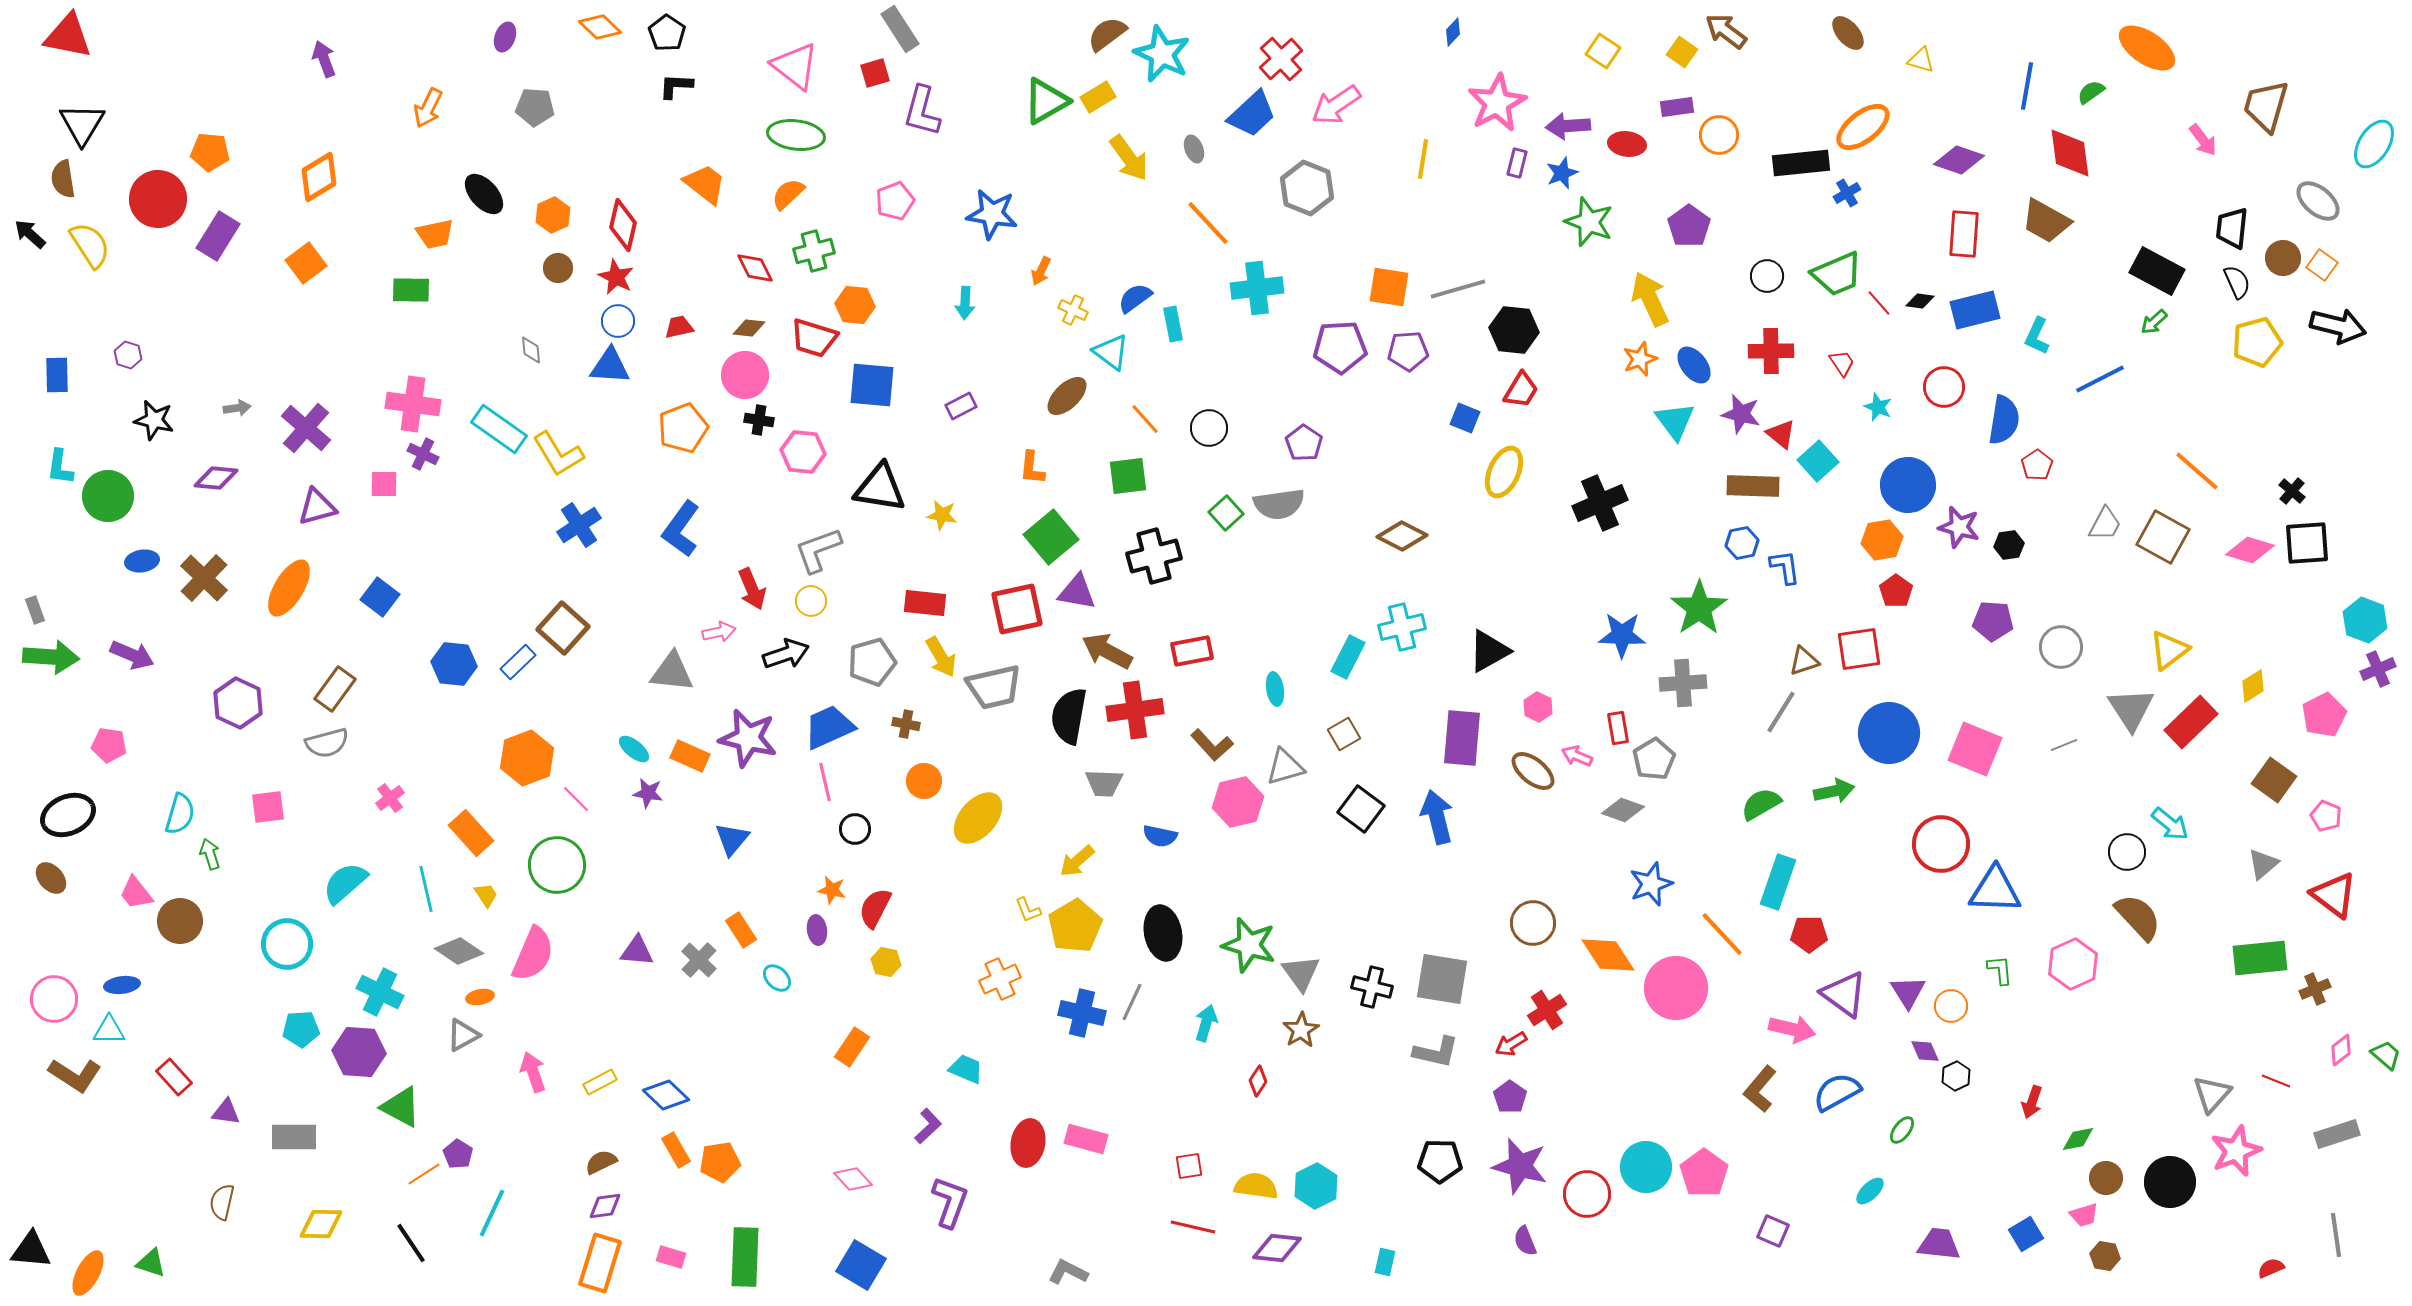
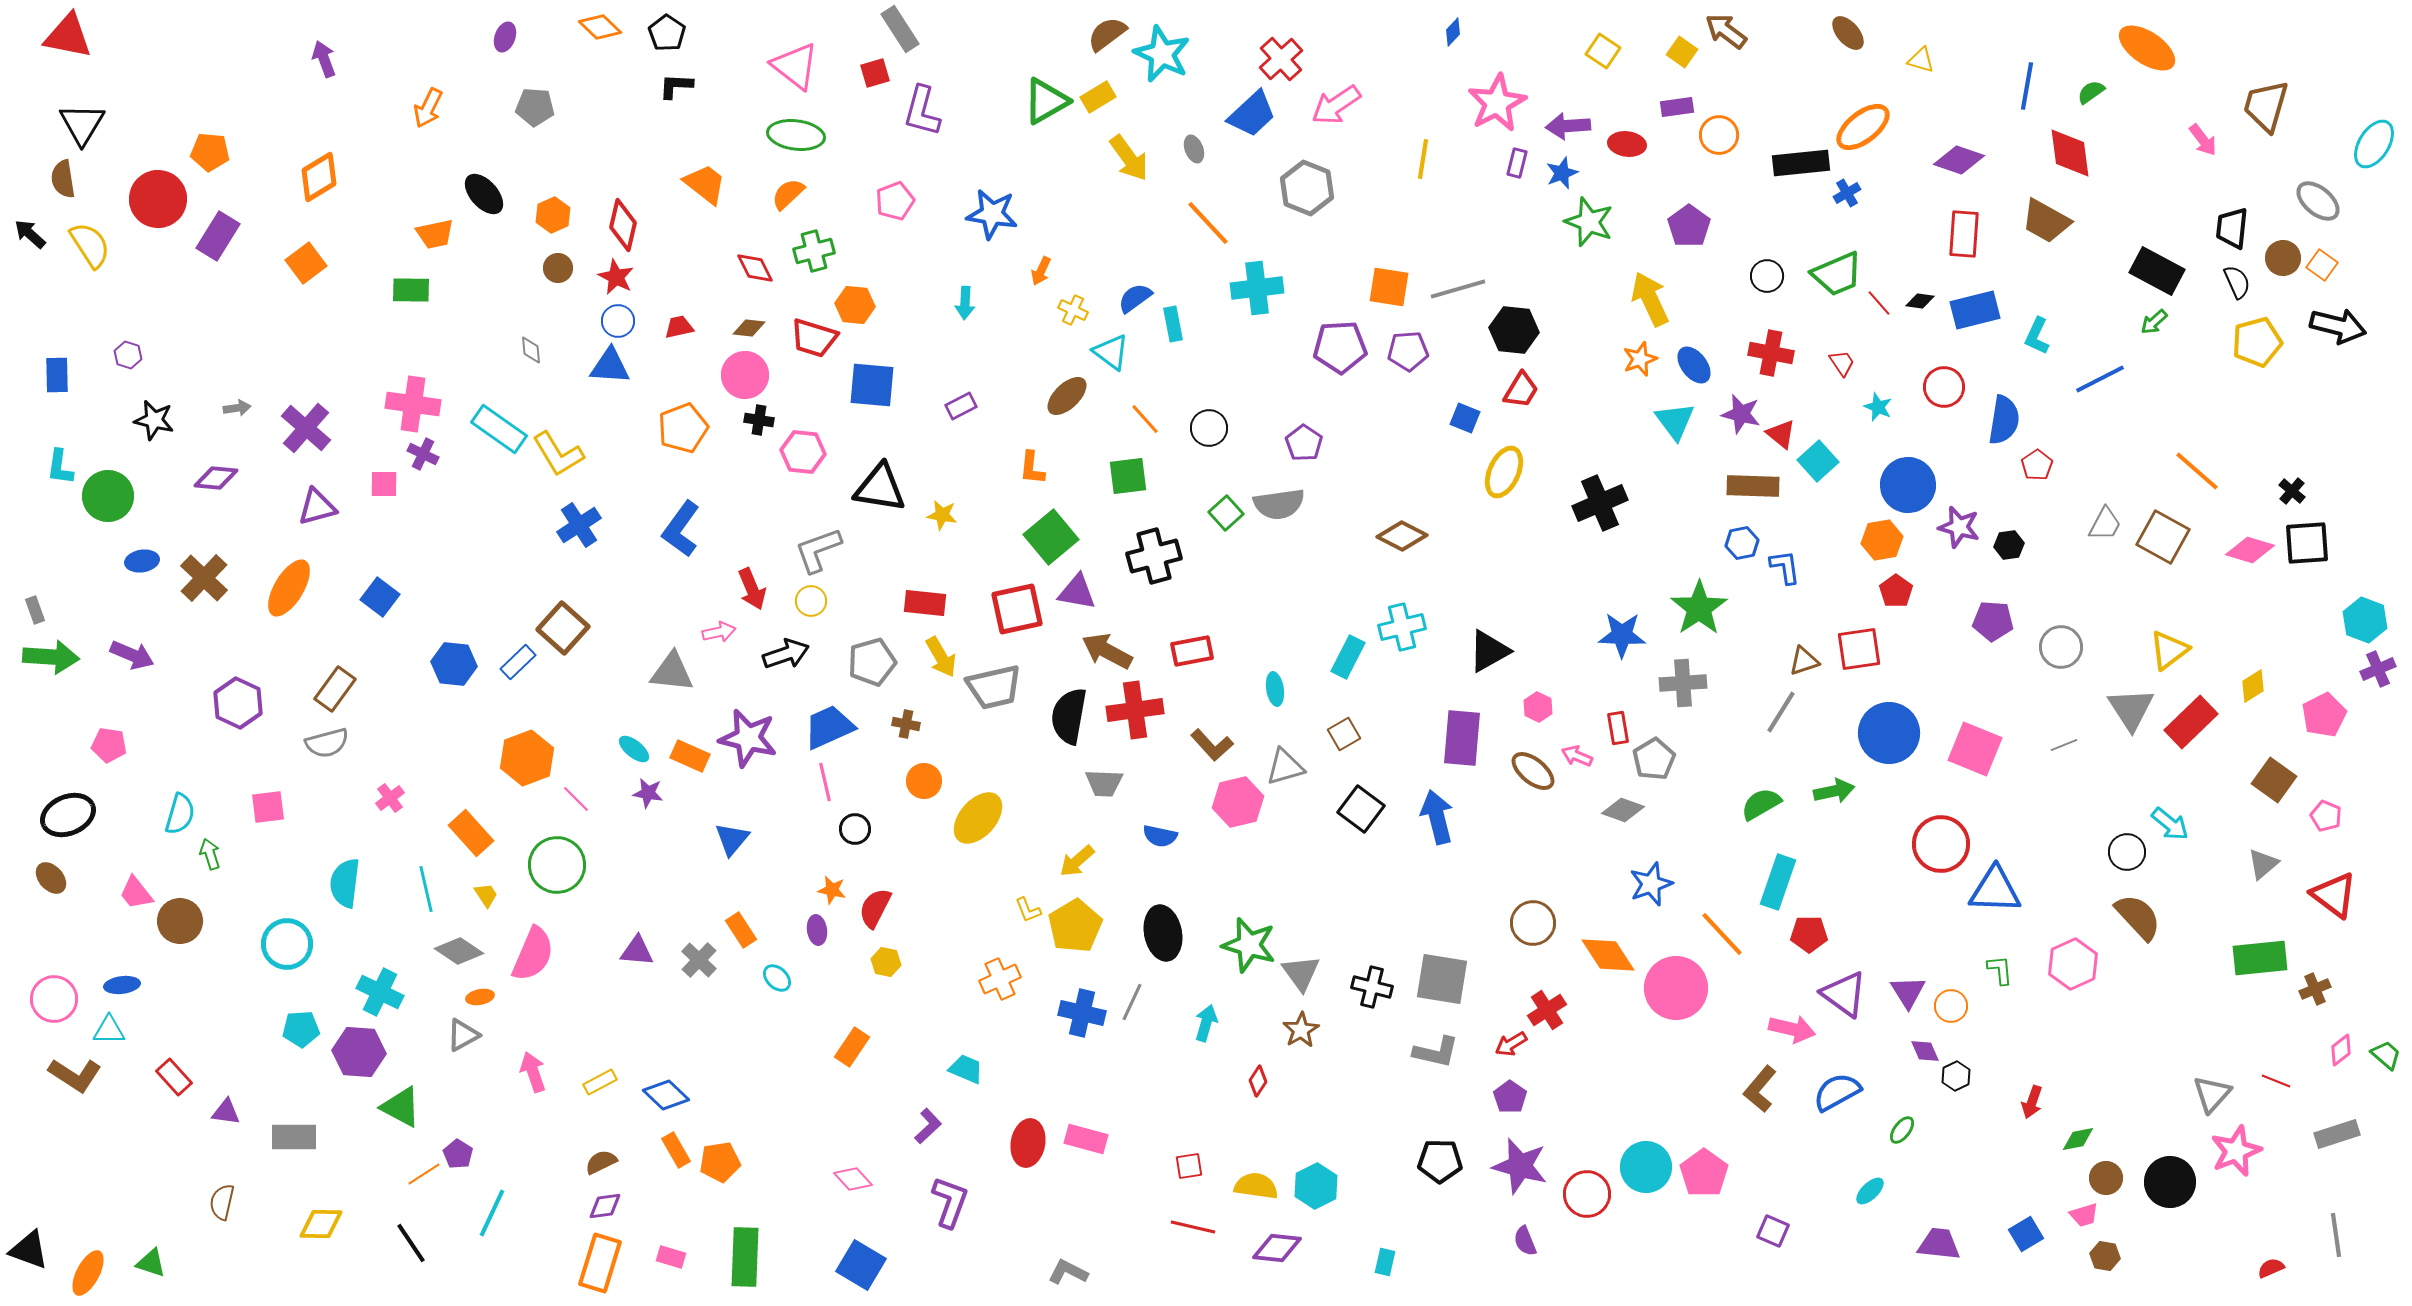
red cross at (1771, 351): moved 2 px down; rotated 12 degrees clockwise
cyan semicircle at (345, 883): rotated 42 degrees counterclockwise
black triangle at (31, 1250): moved 2 px left; rotated 15 degrees clockwise
